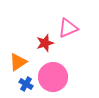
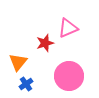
orange triangle: rotated 18 degrees counterclockwise
pink circle: moved 16 px right, 1 px up
blue cross: rotated 24 degrees clockwise
